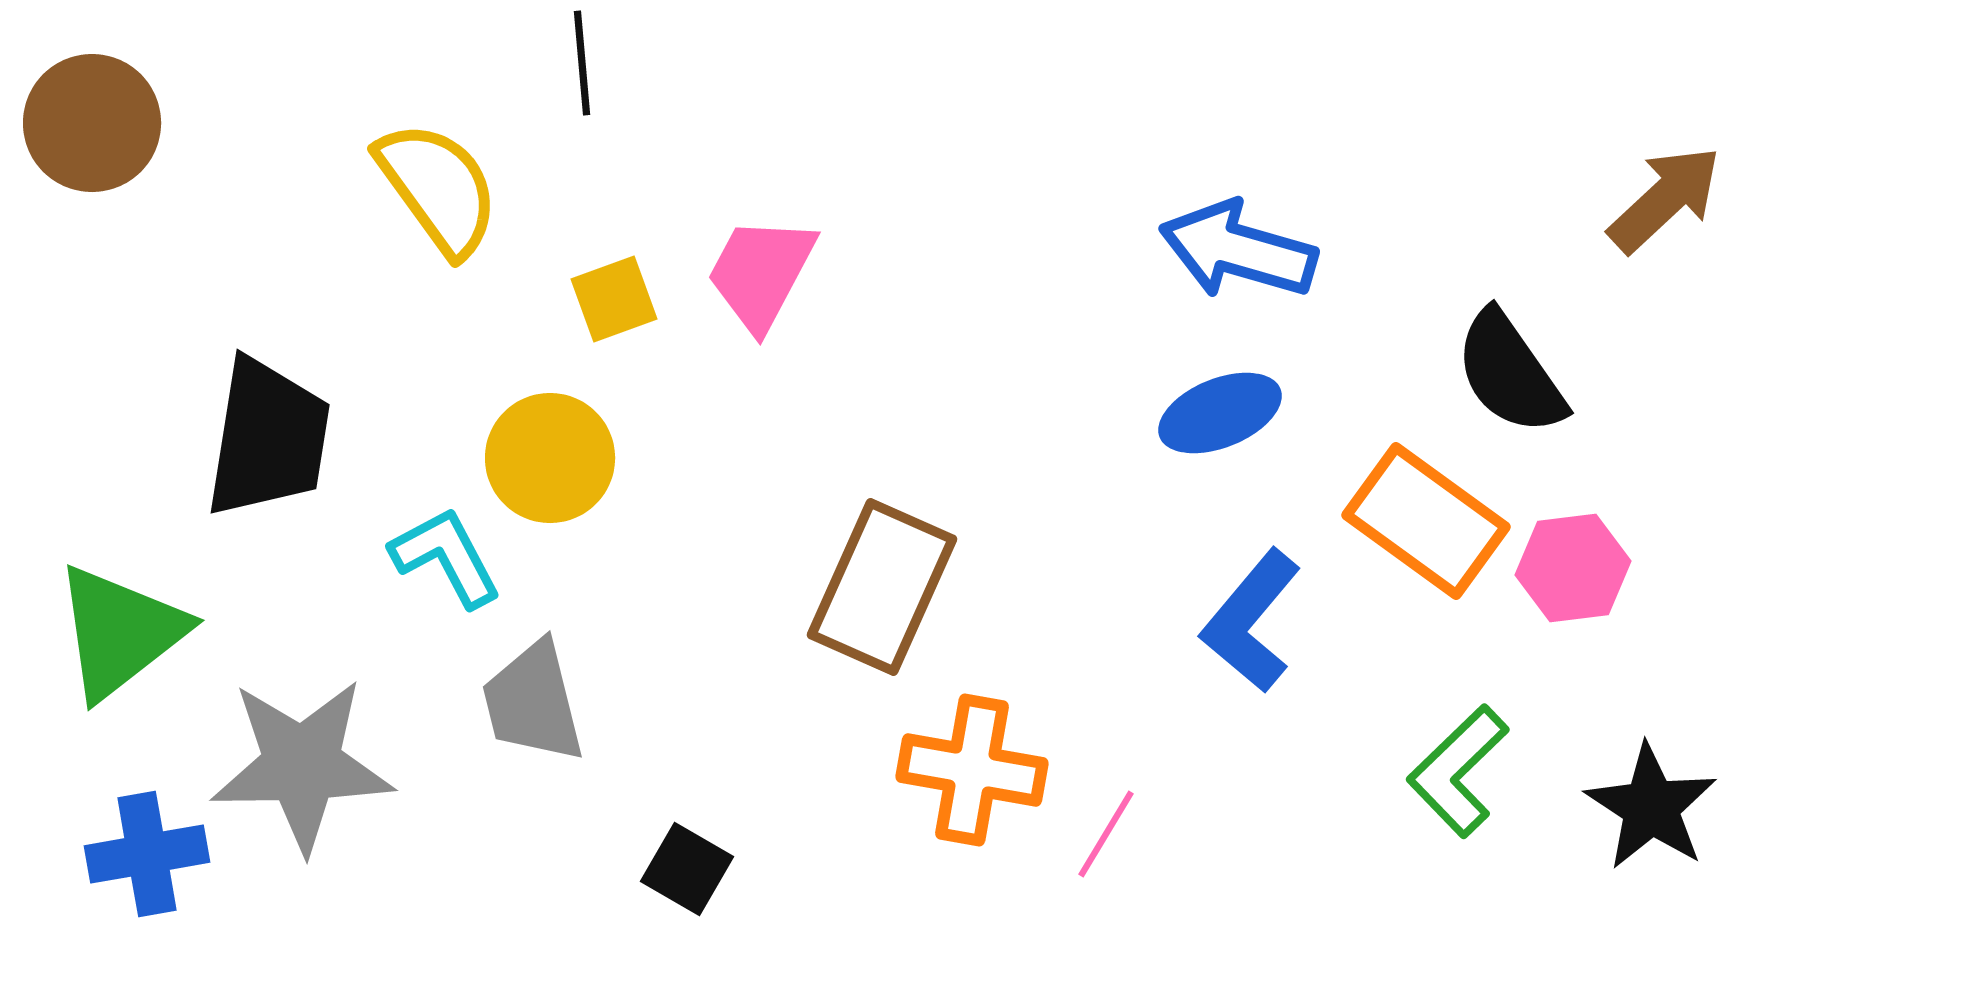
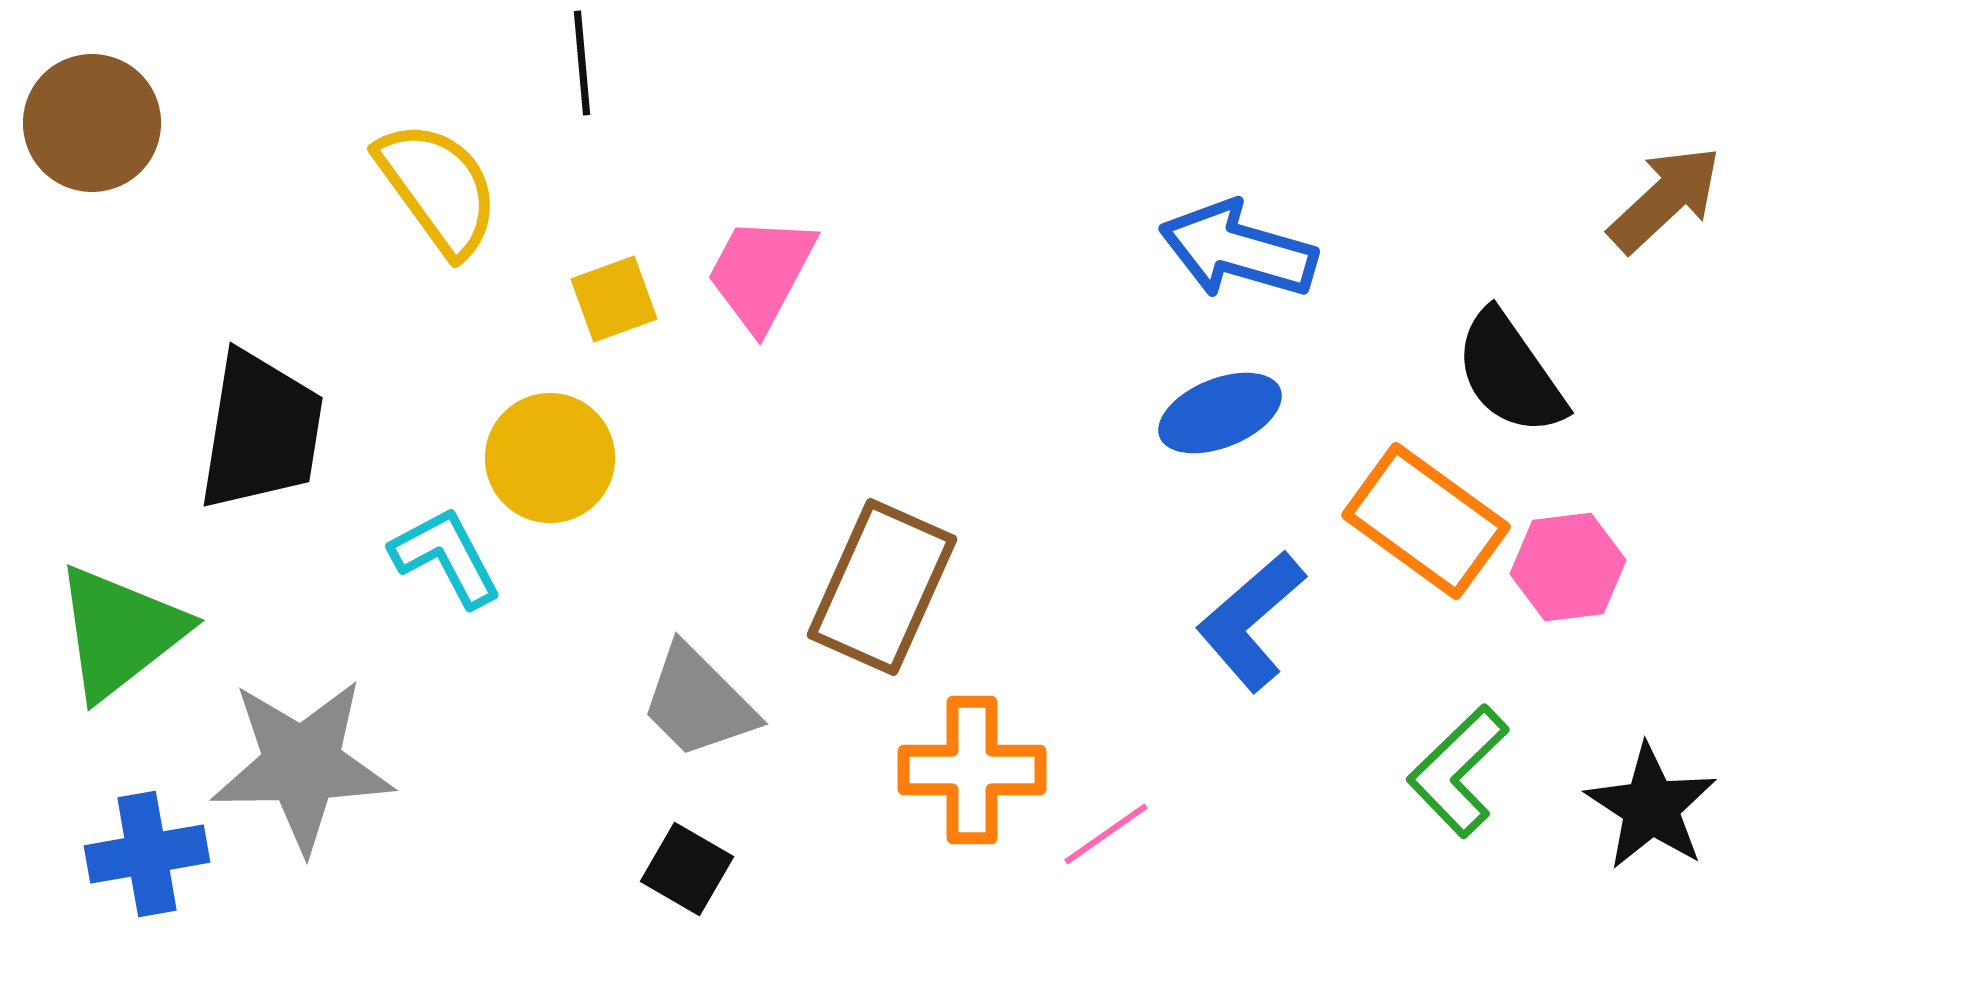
black trapezoid: moved 7 px left, 7 px up
pink hexagon: moved 5 px left, 1 px up
blue L-shape: rotated 9 degrees clockwise
gray trapezoid: moved 165 px right; rotated 31 degrees counterclockwise
orange cross: rotated 10 degrees counterclockwise
pink line: rotated 24 degrees clockwise
